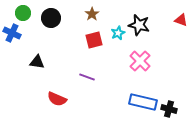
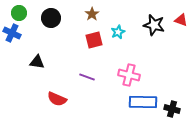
green circle: moved 4 px left
black star: moved 15 px right
cyan star: moved 1 px up
pink cross: moved 11 px left, 14 px down; rotated 30 degrees counterclockwise
blue rectangle: rotated 12 degrees counterclockwise
black cross: moved 3 px right
